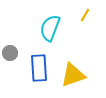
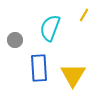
yellow line: moved 1 px left
gray circle: moved 5 px right, 13 px up
yellow triangle: rotated 40 degrees counterclockwise
